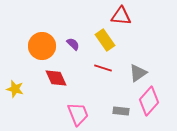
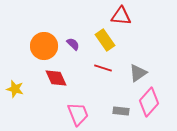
orange circle: moved 2 px right
pink diamond: moved 1 px down
